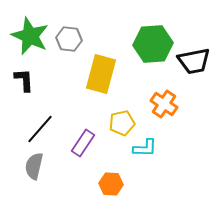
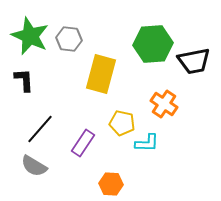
yellow pentagon: rotated 25 degrees clockwise
cyan L-shape: moved 2 px right, 5 px up
gray semicircle: rotated 72 degrees counterclockwise
